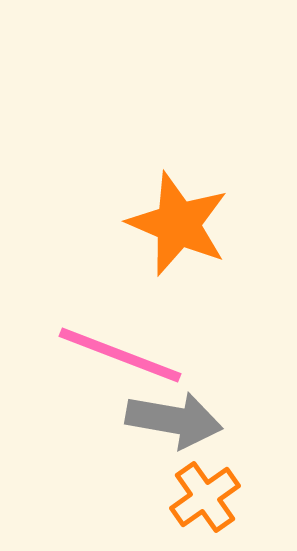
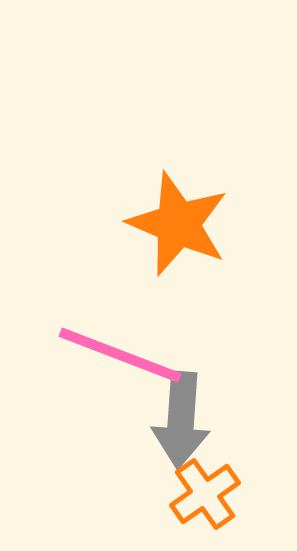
gray arrow: moved 7 px right; rotated 84 degrees clockwise
orange cross: moved 3 px up
